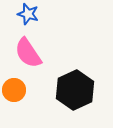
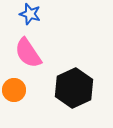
blue star: moved 2 px right
black hexagon: moved 1 px left, 2 px up
